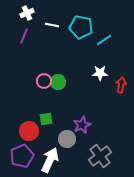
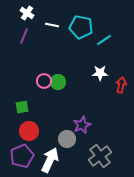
white cross: rotated 32 degrees counterclockwise
green square: moved 24 px left, 12 px up
